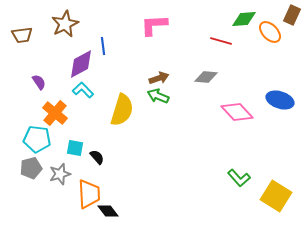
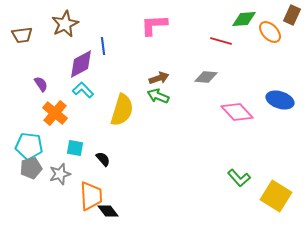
purple semicircle: moved 2 px right, 2 px down
cyan pentagon: moved 8 px left, 7 px down
black semicircle: moved 6 px right, 2 px down
orange trapezoid: moved 2 px right, 2 px down
